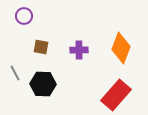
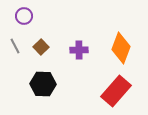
brown square: rotated 35 degrees clockwise
gray line: moved 27 px up
red rectangle: moved 4 px up
